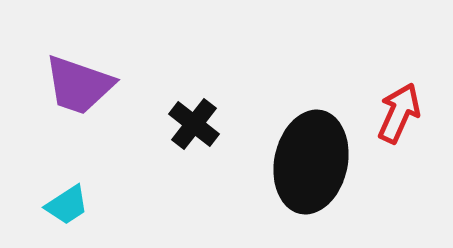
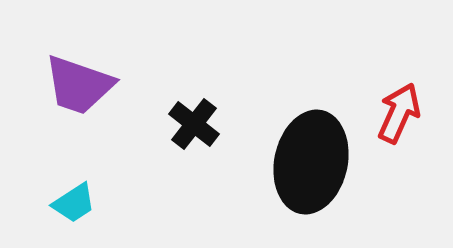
cyan trapezoid: moved 7 px right, 2 px up
